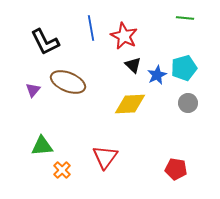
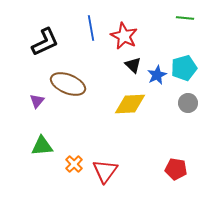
black L-shape: rotated 88 degrees counterclockwise
brown ellipse: moved 2 px down
purple triangle: moved 4 px right, 11 px down
red triangle: moved 14 px down
orange cross: moved 12 px right, 6 px up
